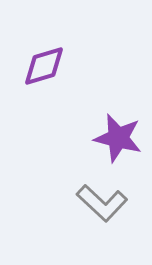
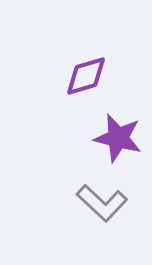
purple diamond: moved 42 px right, 10 px down
